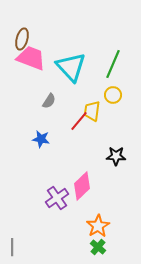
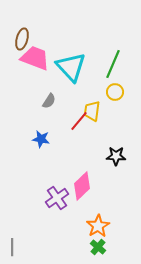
pink trapezoid: moved 4 px right
yellow circle: moved 2 px right, 3 px up
